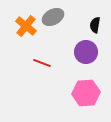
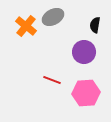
purple circle: moved 2 px left
red line: moved 10 px right, 17 px down
